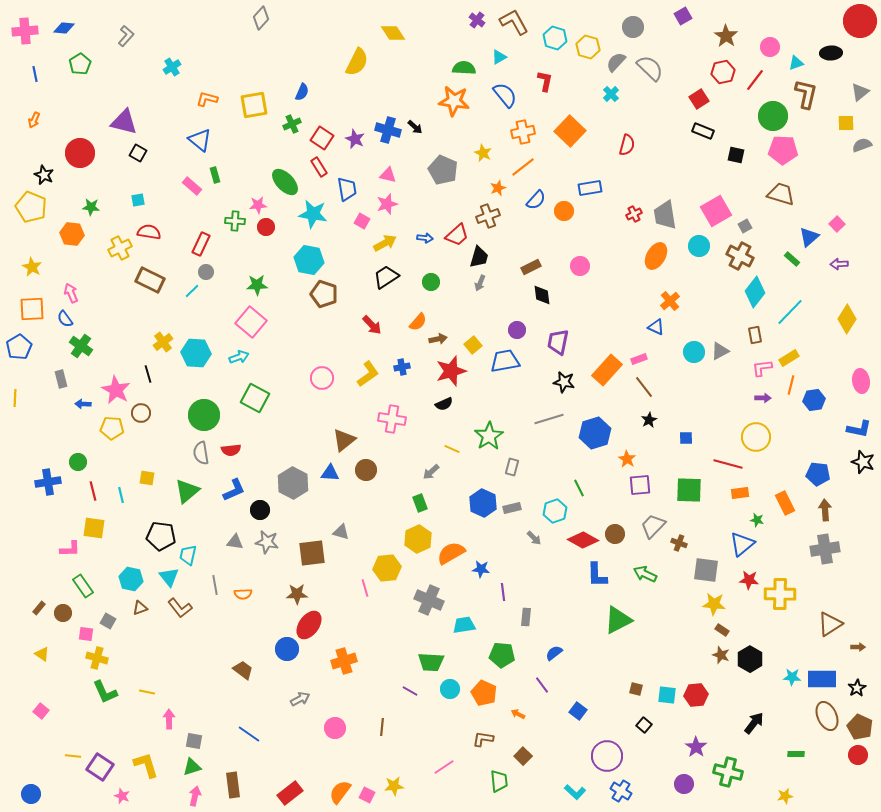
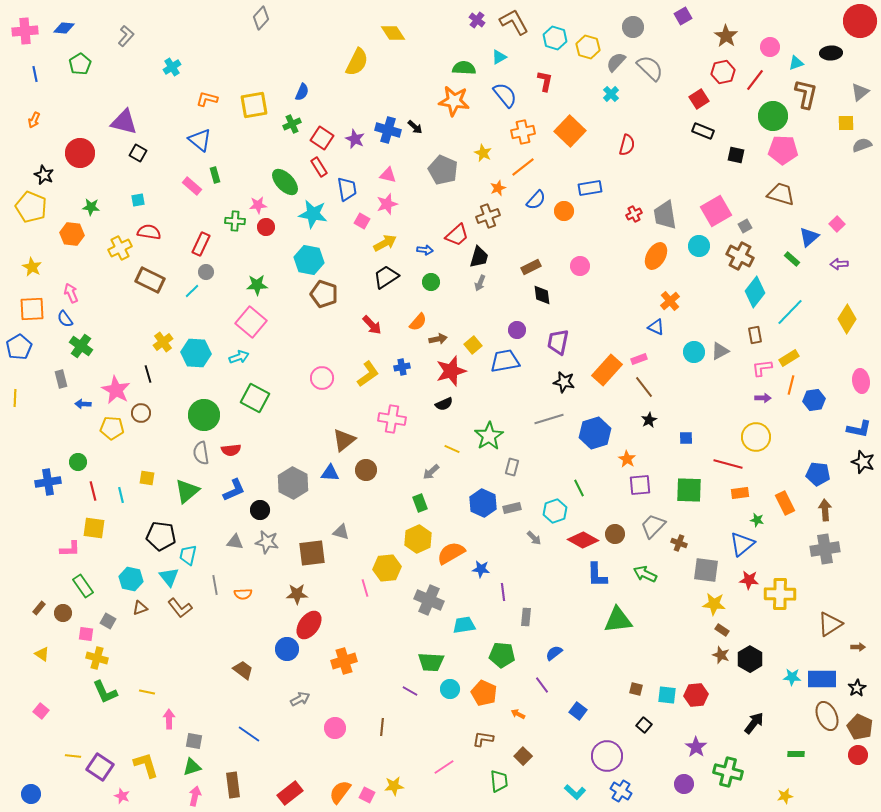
blue arrow at (425, 238): moved 12 px down
green triangle at (618, 620): rotated 20 degrees clockwise
